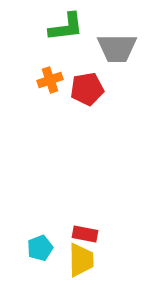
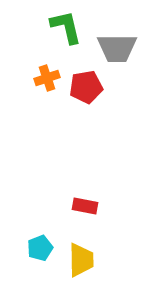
green L-shape: rotated 96 degrees counterclockwise
orange cross: moved 3 px left, 2 px up
red pentagon: moved 1 px left, 2 px up
red rectangle: moved 28 px up
